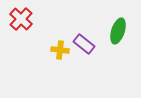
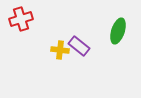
red cross: rotated 30 degrees clockwise
purple rectangle: moved 5 px left, 2 px down
